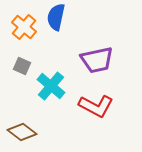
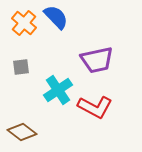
blue semicircle: rotated 124 degrees clockwise
orange cross: moved 4 px up
gray square: moved 1 px left, 1 px down; rotated 30 degrees counterclockwise
cyan cross: moved 7 px right, 4 px down; rotated 16 degrees clockwise
red L-shape: moved 1 px left, 1 px down
